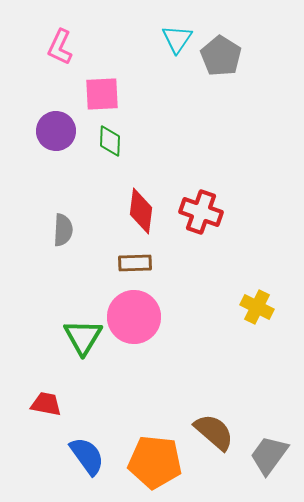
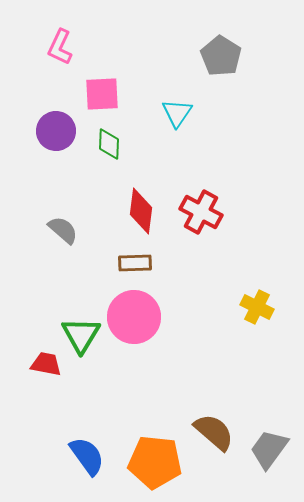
cyan triangle: moved 74 px down
green diamond: moved 1 px left, 3 px down
red cross: rotated 9 degrees clockwise
gray semicircle: rotated 52 degrees counterclockwise
green triangle: moved 2 px left, 2 px up
red trapezoid: moved 40 px up
gray trapezoid: moved 6 px up
